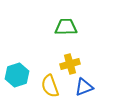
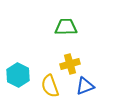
cyan hexagon: moved 1 px right; rotated 15 degrees counterclockwise
blue triangle: moved 1 px right, 1 px up
